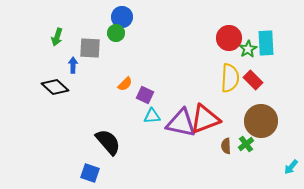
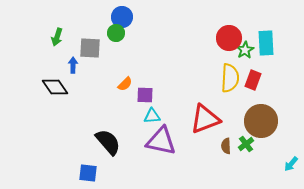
green star: moved 3 px left, 1 px down
red rectangle: rotated 66 degrees clockwise
black diamond: rotated 12 degrees clockwise
purple square: rotated 24 degrees counterclockwise
purple triangle: moved 20 px left, 18 px down
cyan arrow: moved 3 px up
blue square: moved 2 px left; rotated 12 degrees counterclockwise
